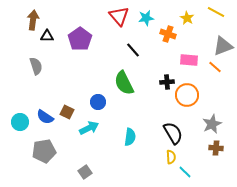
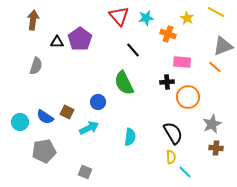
black triangle: moved 10 px right, 6 px down
pink rectangle: moved 7 px left, 2 px down
gray semicircle: rotated 36 degrees clockwise
orange circle: moved 1 px right, 2 px down
gray square: rotated 32 degrees counterclockwise
